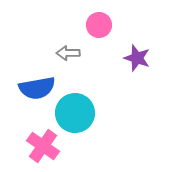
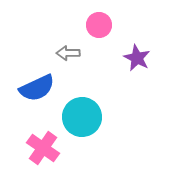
purple star: rotated 8 degrees clockwise
blue semicircle: rotated 15 degrees counterclockwise
cyan circle: moved 7 px right, 4 px down
pink cross: moved 2 px down
